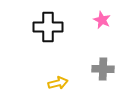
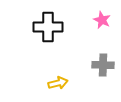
gray cross: moved 4 px up
